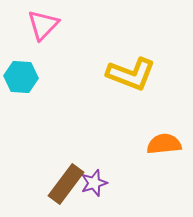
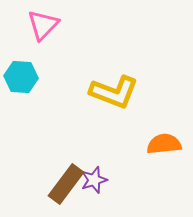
yellow L-shape: moved 17 px left, 18 px down
purple star: moved 3 px up
